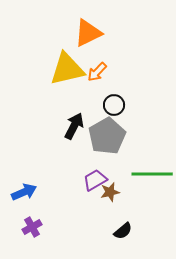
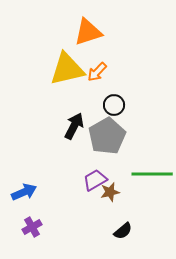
orange triangle: moved 1 px up; rotated 8 degrees clockwise
